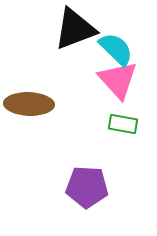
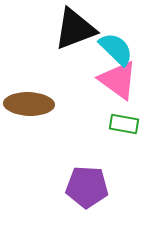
pink triangle: rotated 12 degrees counterclockwise
green rectangle: moved 1 px right
